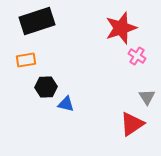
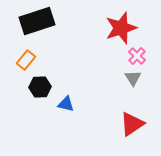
pink cross: rotated 12 degrees clockwise
orange rectangle: rotated 42 degrees counterclockwise
black hexagon: moved 6 px left
gray triangle: moved 14 px left, 19 px up
